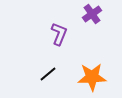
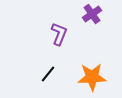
black line: rotated 12 degrees counterclockwise
